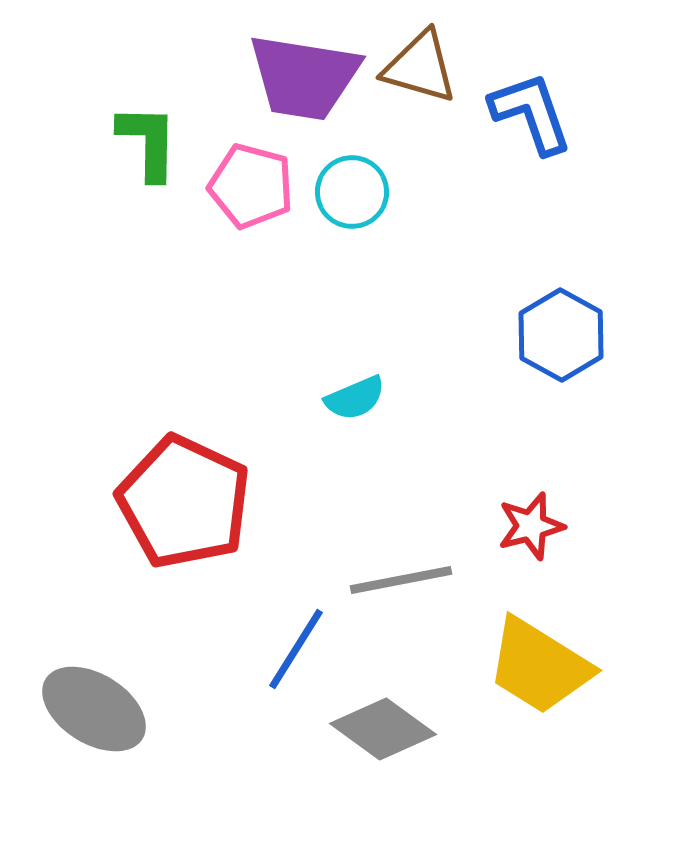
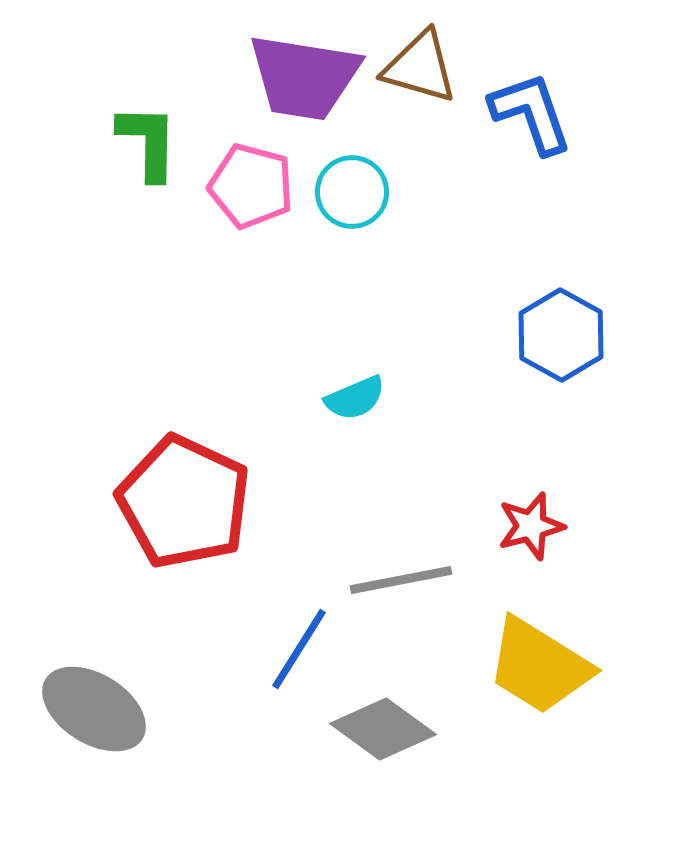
blue line: moved 3 px right
